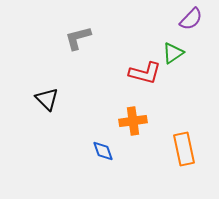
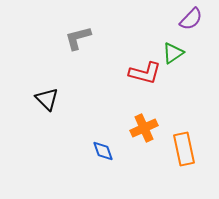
orange cross: moved 11 px right, 7 px down; rotated 16 degrees counterclockwise
